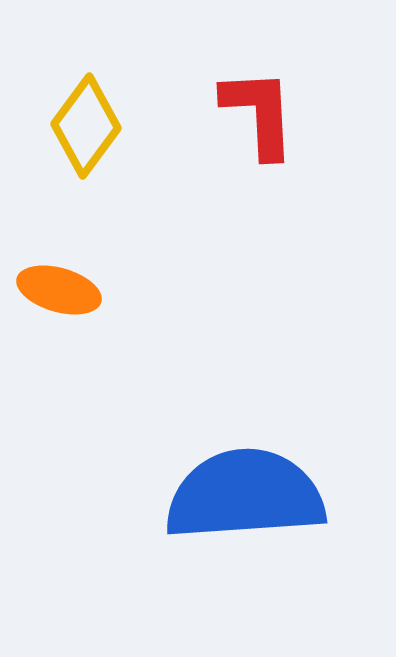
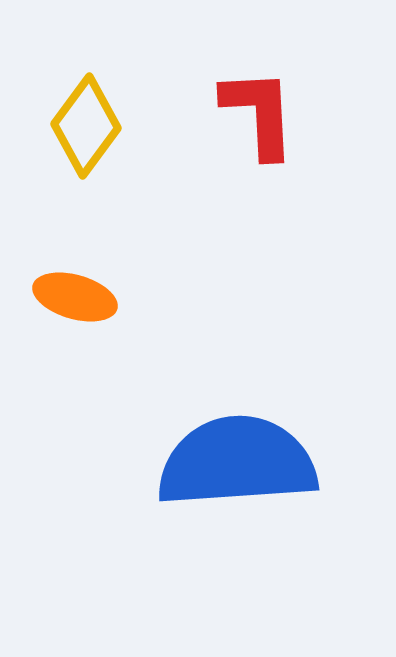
orange ellipse: moved 16 px right, 7 px down
blue semicircle: moved 8 px left, 33 px up
